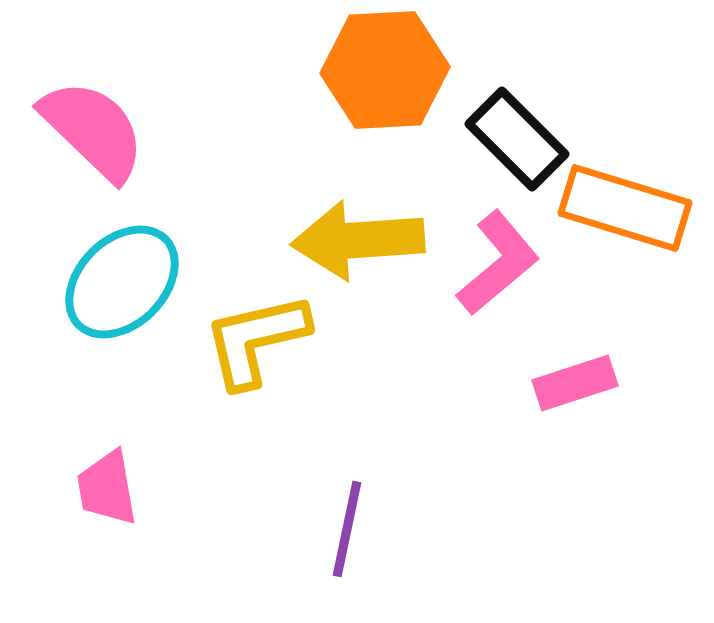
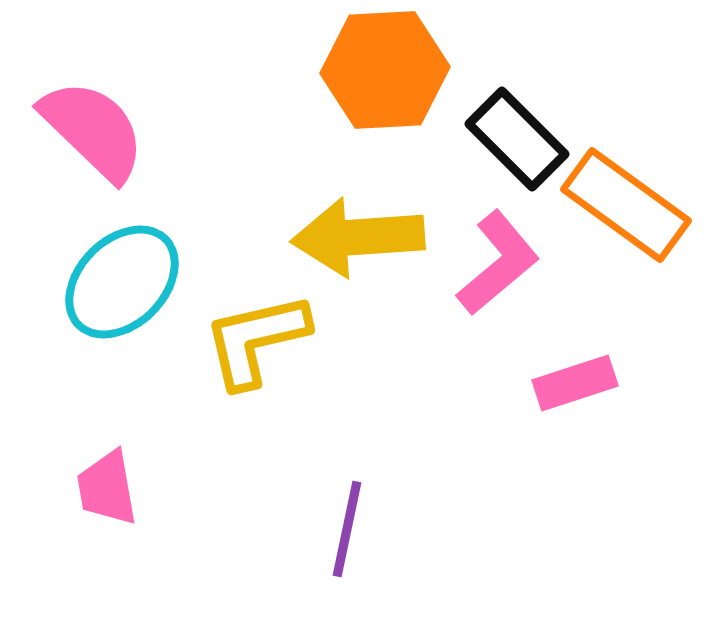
orange rectangle: moved 1 px right, 3 px up; rotated 19 degrees clockwise
yellow arrow: moved 3 px up
